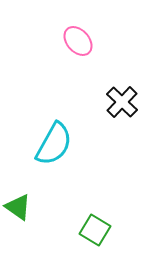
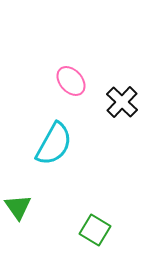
pink ellipse: moved 7 px left, 40 px down
green triangle: rotated 20 degrees clockwise
